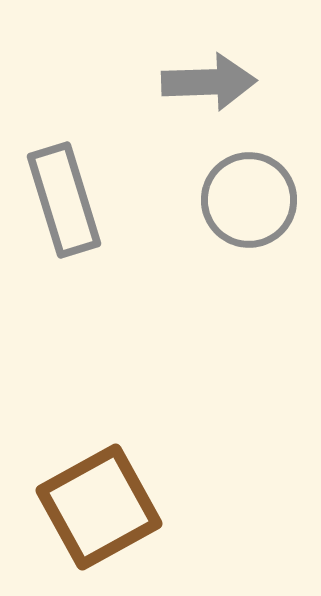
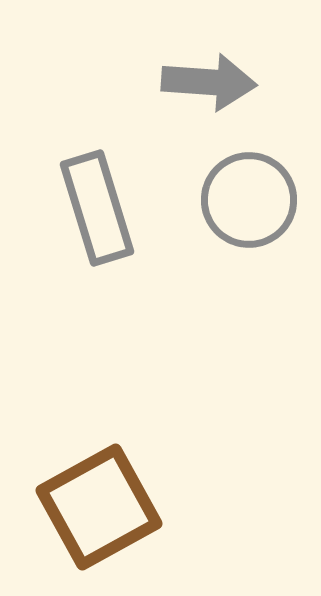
gray arrow: rotated 6 degrees clockwise
gray rectangle: moved 33 px right, 8 px down
